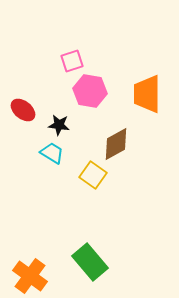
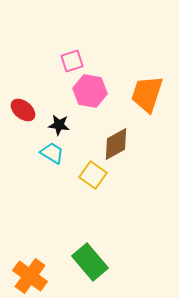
orange trapezoid: rotated 18 degrees clockwise
